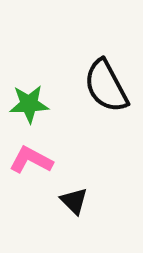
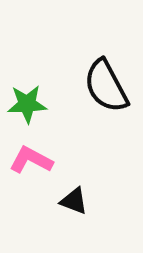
green star: moved 2 px left
black triangle: rotated 24 degrees counterclockwise
